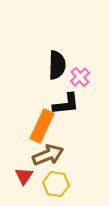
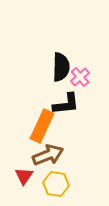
black semicircle: moved 4 px right, 2 px down
